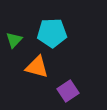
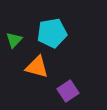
cyan pentagon: rotated 8 degrees counterclockwise
